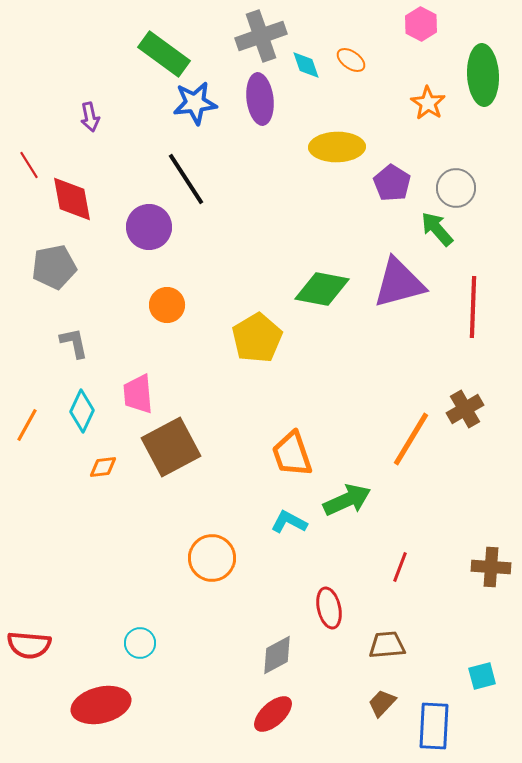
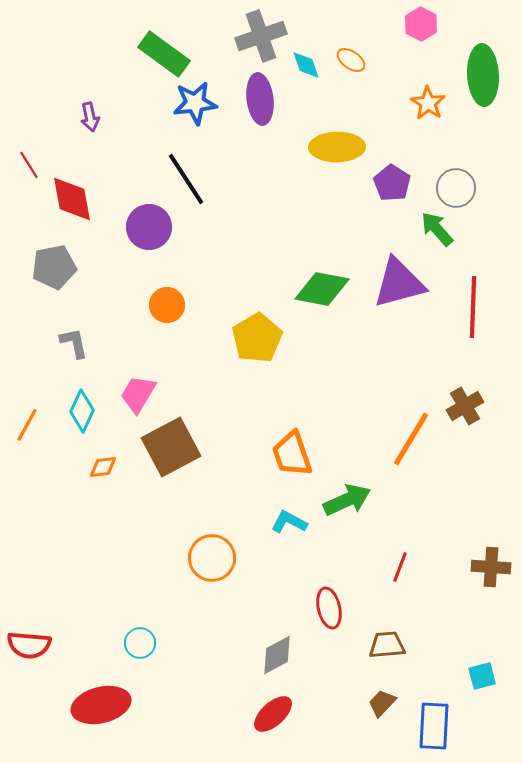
pink trapezoid at (138, 394): rotated 36 degrees clockwise
brown cross at (465, 409): moved 3 px up
